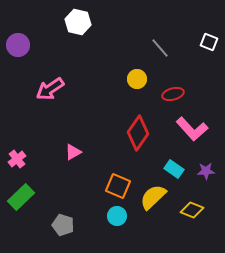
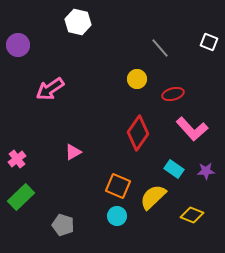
yellow diamond: moved 5 px down
